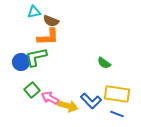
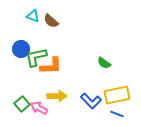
cyan triangle: moved 1 px left, 4 px down; rotated 32 degrees clockwise
brown semicircle: rotated 21 degrees clockwise
orange L-shape: moved 3 px right, 29 px down
blue circle: moved 13 px up
green square: moved 10 px left, 14 px down
yellow rectangle: moved 1 px down; rotated 20 degrees counterclockwise
pink arrow: moved 11 px left, 10 px down
yellow arrow: moved 11 px left, 10 px up; rotated 18 degrees counterclockwise
